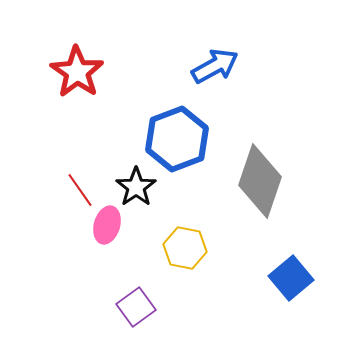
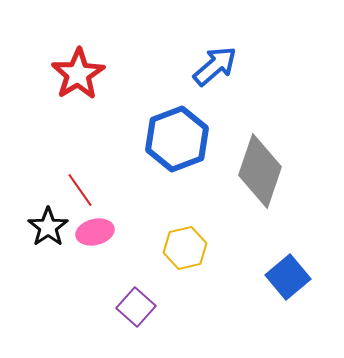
blue arrow: rotated 12 degrees counterclockwise
red star: moved 1 px right, 2 px down; rotated 6 degrees clockwise
gray diamond: moved 10 px up
black star: moved 88 px left, 40 px down
pink ellipse: moved 12 px left, 7 px down; rotated 60 degrees clockwise
yellow hexagon: rotated 24 degrees counterclockwise
blue square: moved 3 px left, 1 px up
purple square: rotated 12 degrees counterclockwise
